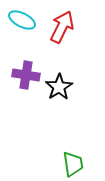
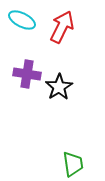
purple cross: moved 1 px right, 1 px up
